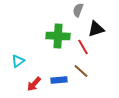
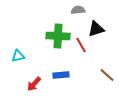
gray semicircle: rotated 64 degrees clockwise
red line: moved 2 px left, 2 px up
cyan triangle: moved 5 px up; rotated 24 degrees clockwise
brown line: moved 26 px right, 4 px down
blue rectangle: moved 2 px right, 5 px up
